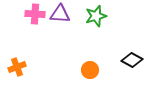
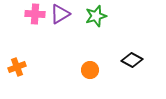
purple triangle: rotated 35 degrees counterclockwise
